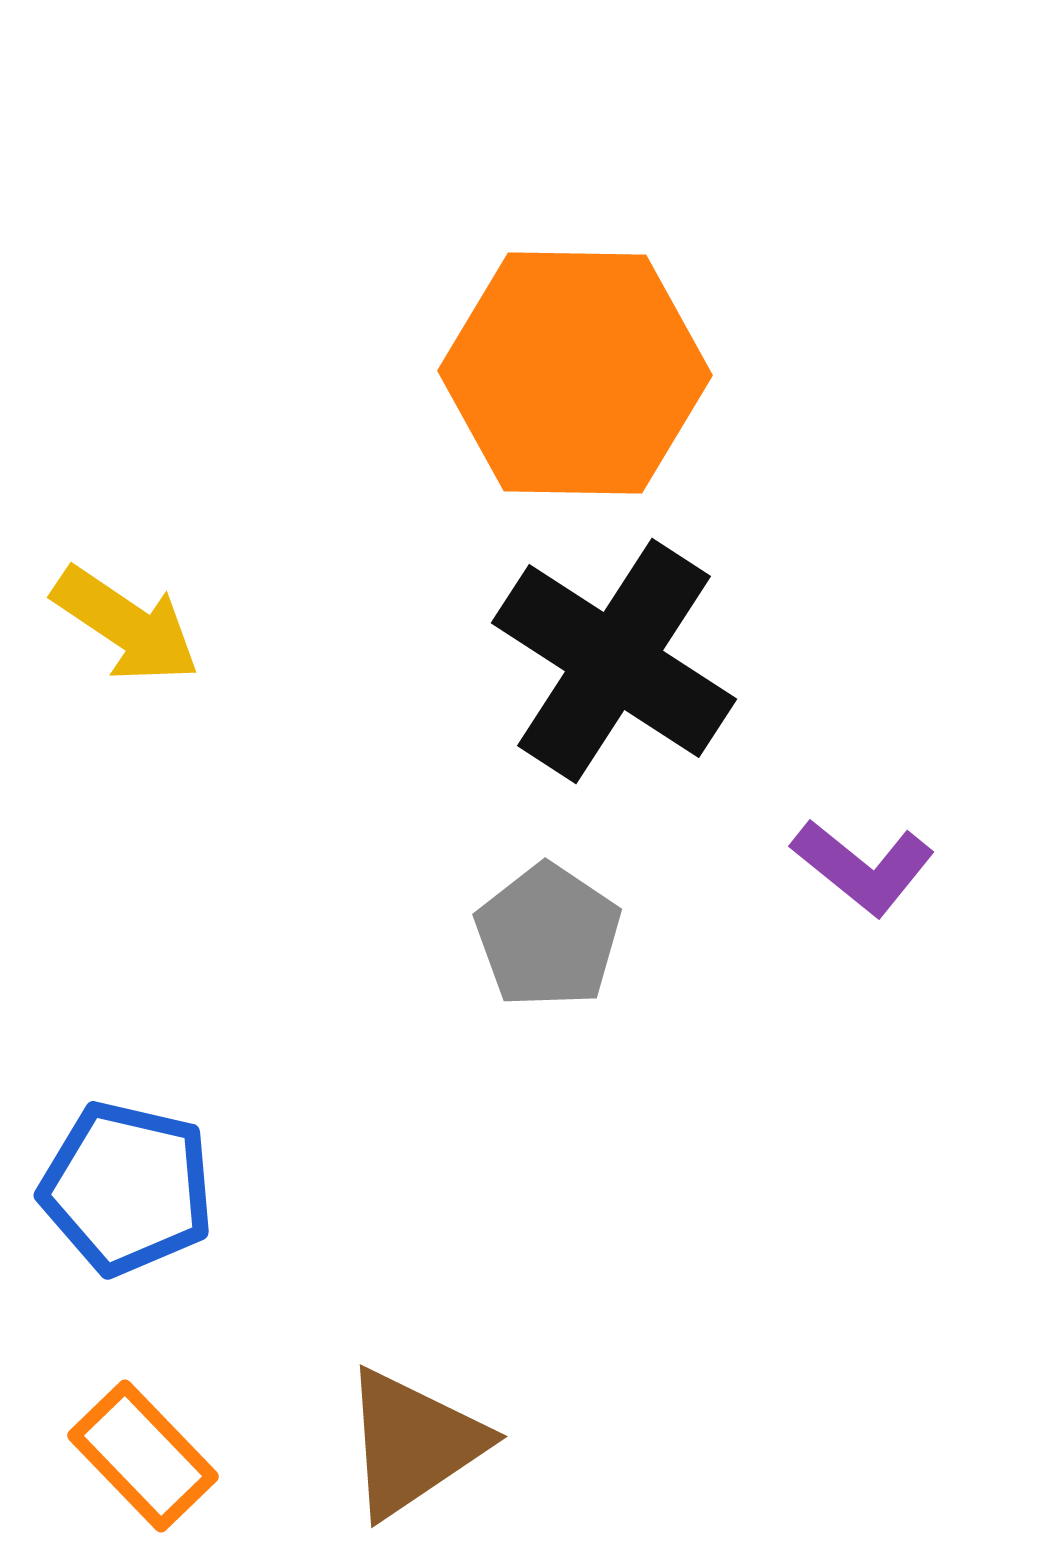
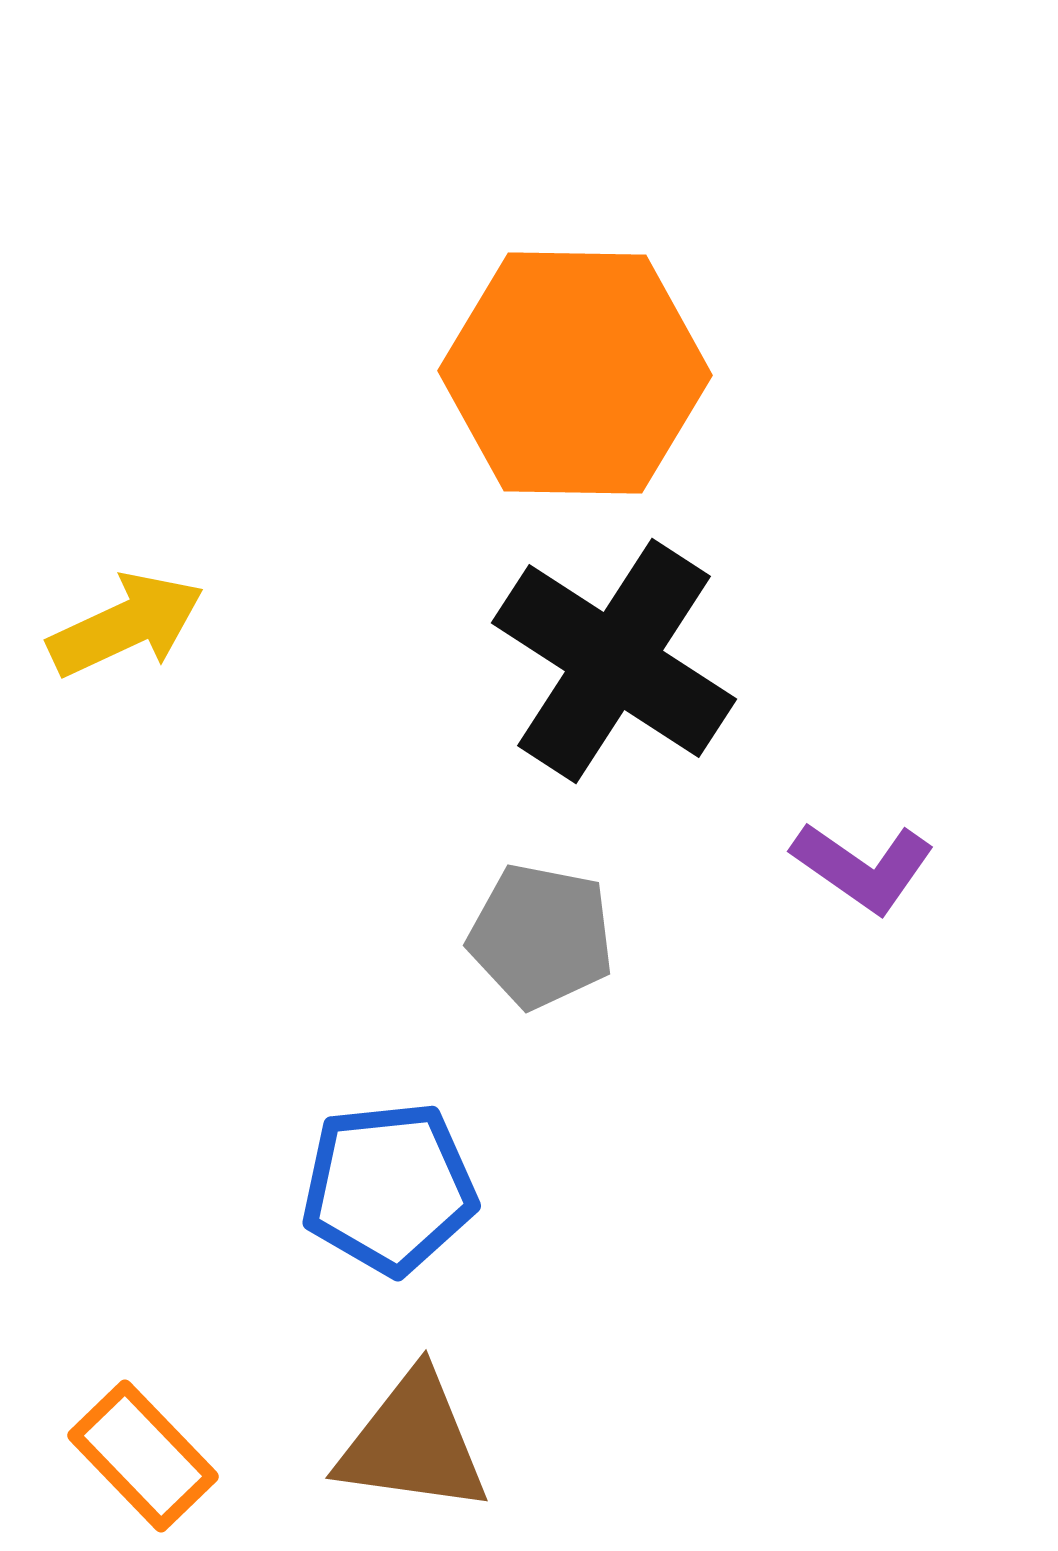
yellow arrow: rotated 59 degrees counterclockwise
purple L-shape: rotated 4 degrees counterclockwise
gray pentagon: moved 7 px left; rotated 23 degrees counterclockwise
blue pentagon: moved 262 px right; rotated 19 degrees counterclockwise
brown triangle: rotated 42 degrees clockwise
